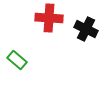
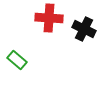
black cross: moved 2 px left
